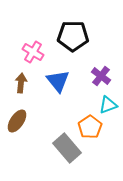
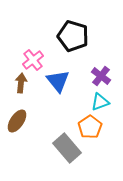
black pentagon: rotated 16 degrees clockwise
pink cross: moved 8 px down; rotated 20 degrees clockwise
cyan triangle: moved 8 px left, 3 px up
